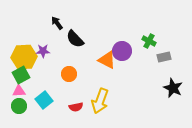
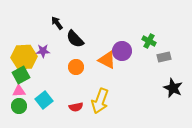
orange circle: moved 7 px right, 7 px up
